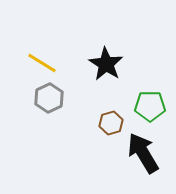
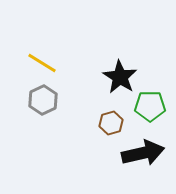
black star: moved 14 px right, 13 px down
gray hexagon: moved 6 px left, 2 px down
black arrow: rotated 108 degrees clockwise
